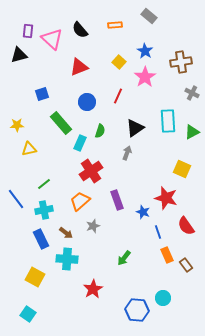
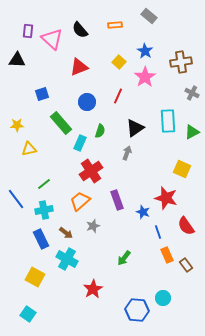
black triangle at (19, 55): moved 2 px left, 5 px down; rotated 18 degrees clockwise
cyan cross at (67, 259): rotated 25 degrees clockwise
